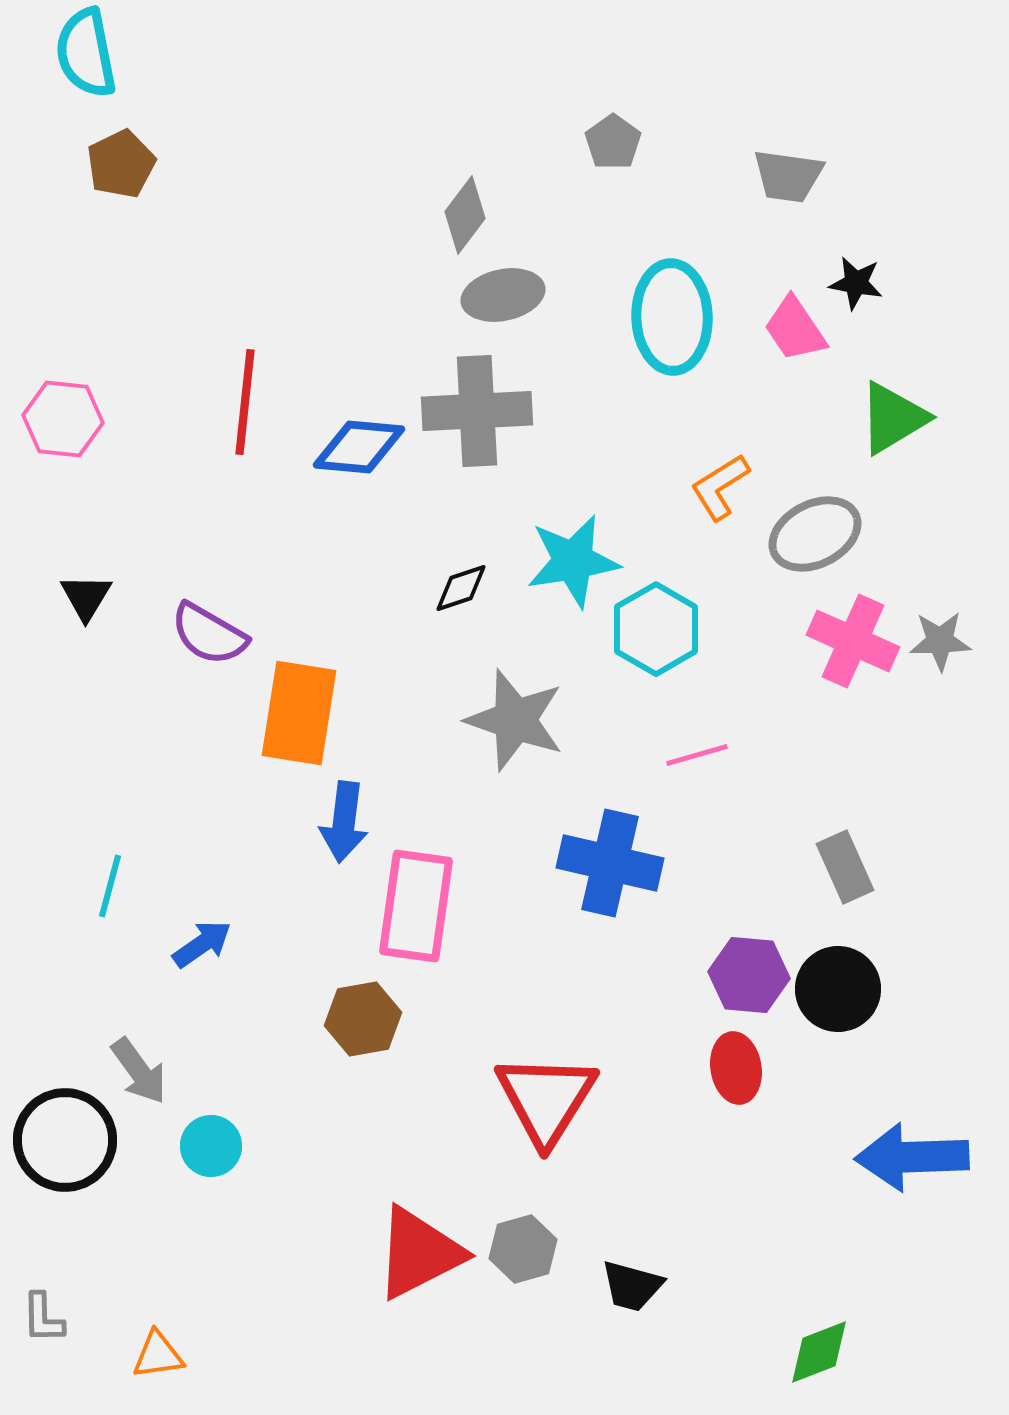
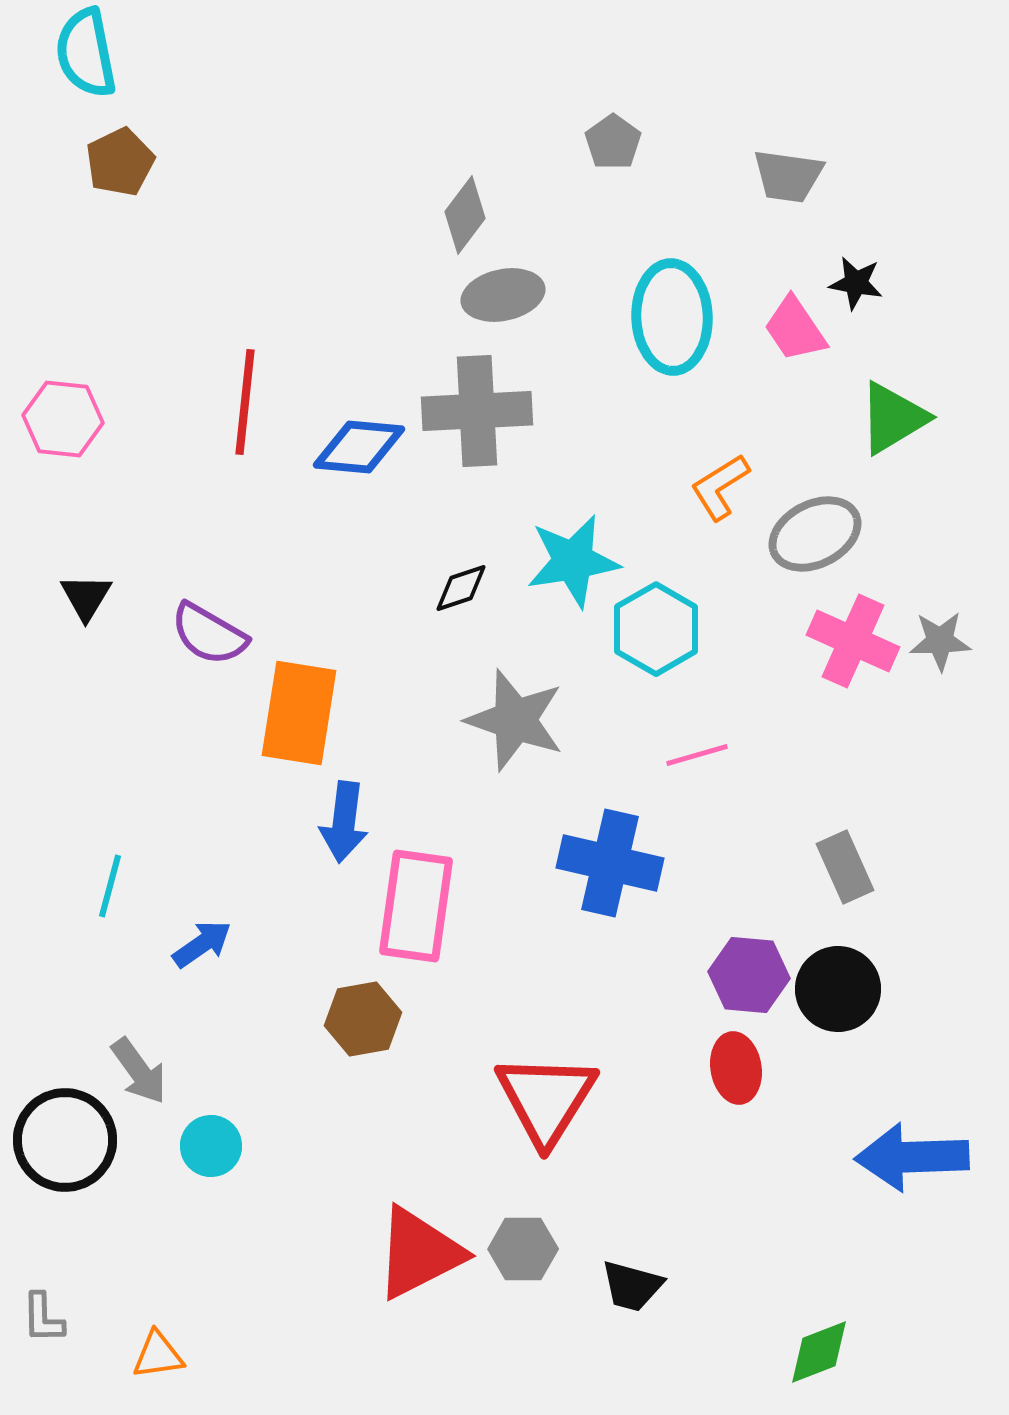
brown pentagon at (121, 164): moved 1 px left, 2 px up
gray hexagon at (523, 1249): rotated 16 degrees clockwise
